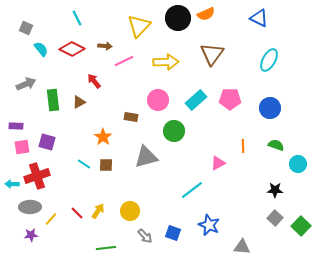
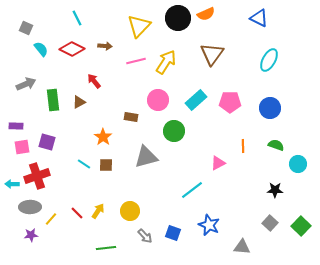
pink line at (124, 61): moved 12 px right; rotated 12 degrees clockwise
yellow arrow at (166, 62): rotated 55 degrees counterclockwise
pink pentagon at (230, 99): moved 3 px down
gray square at (275, 218): moved 5 px left, 5 px down
